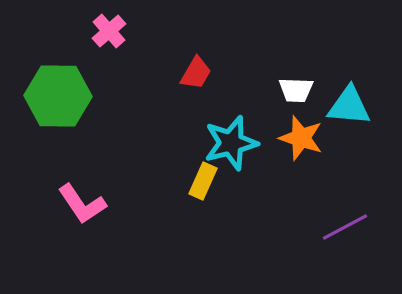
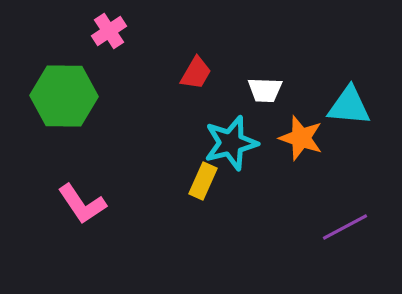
pink cross: rotated 8 degrees clockwise
white trapezoid: moved 31 px left
green hexagon: moved 6 px right
